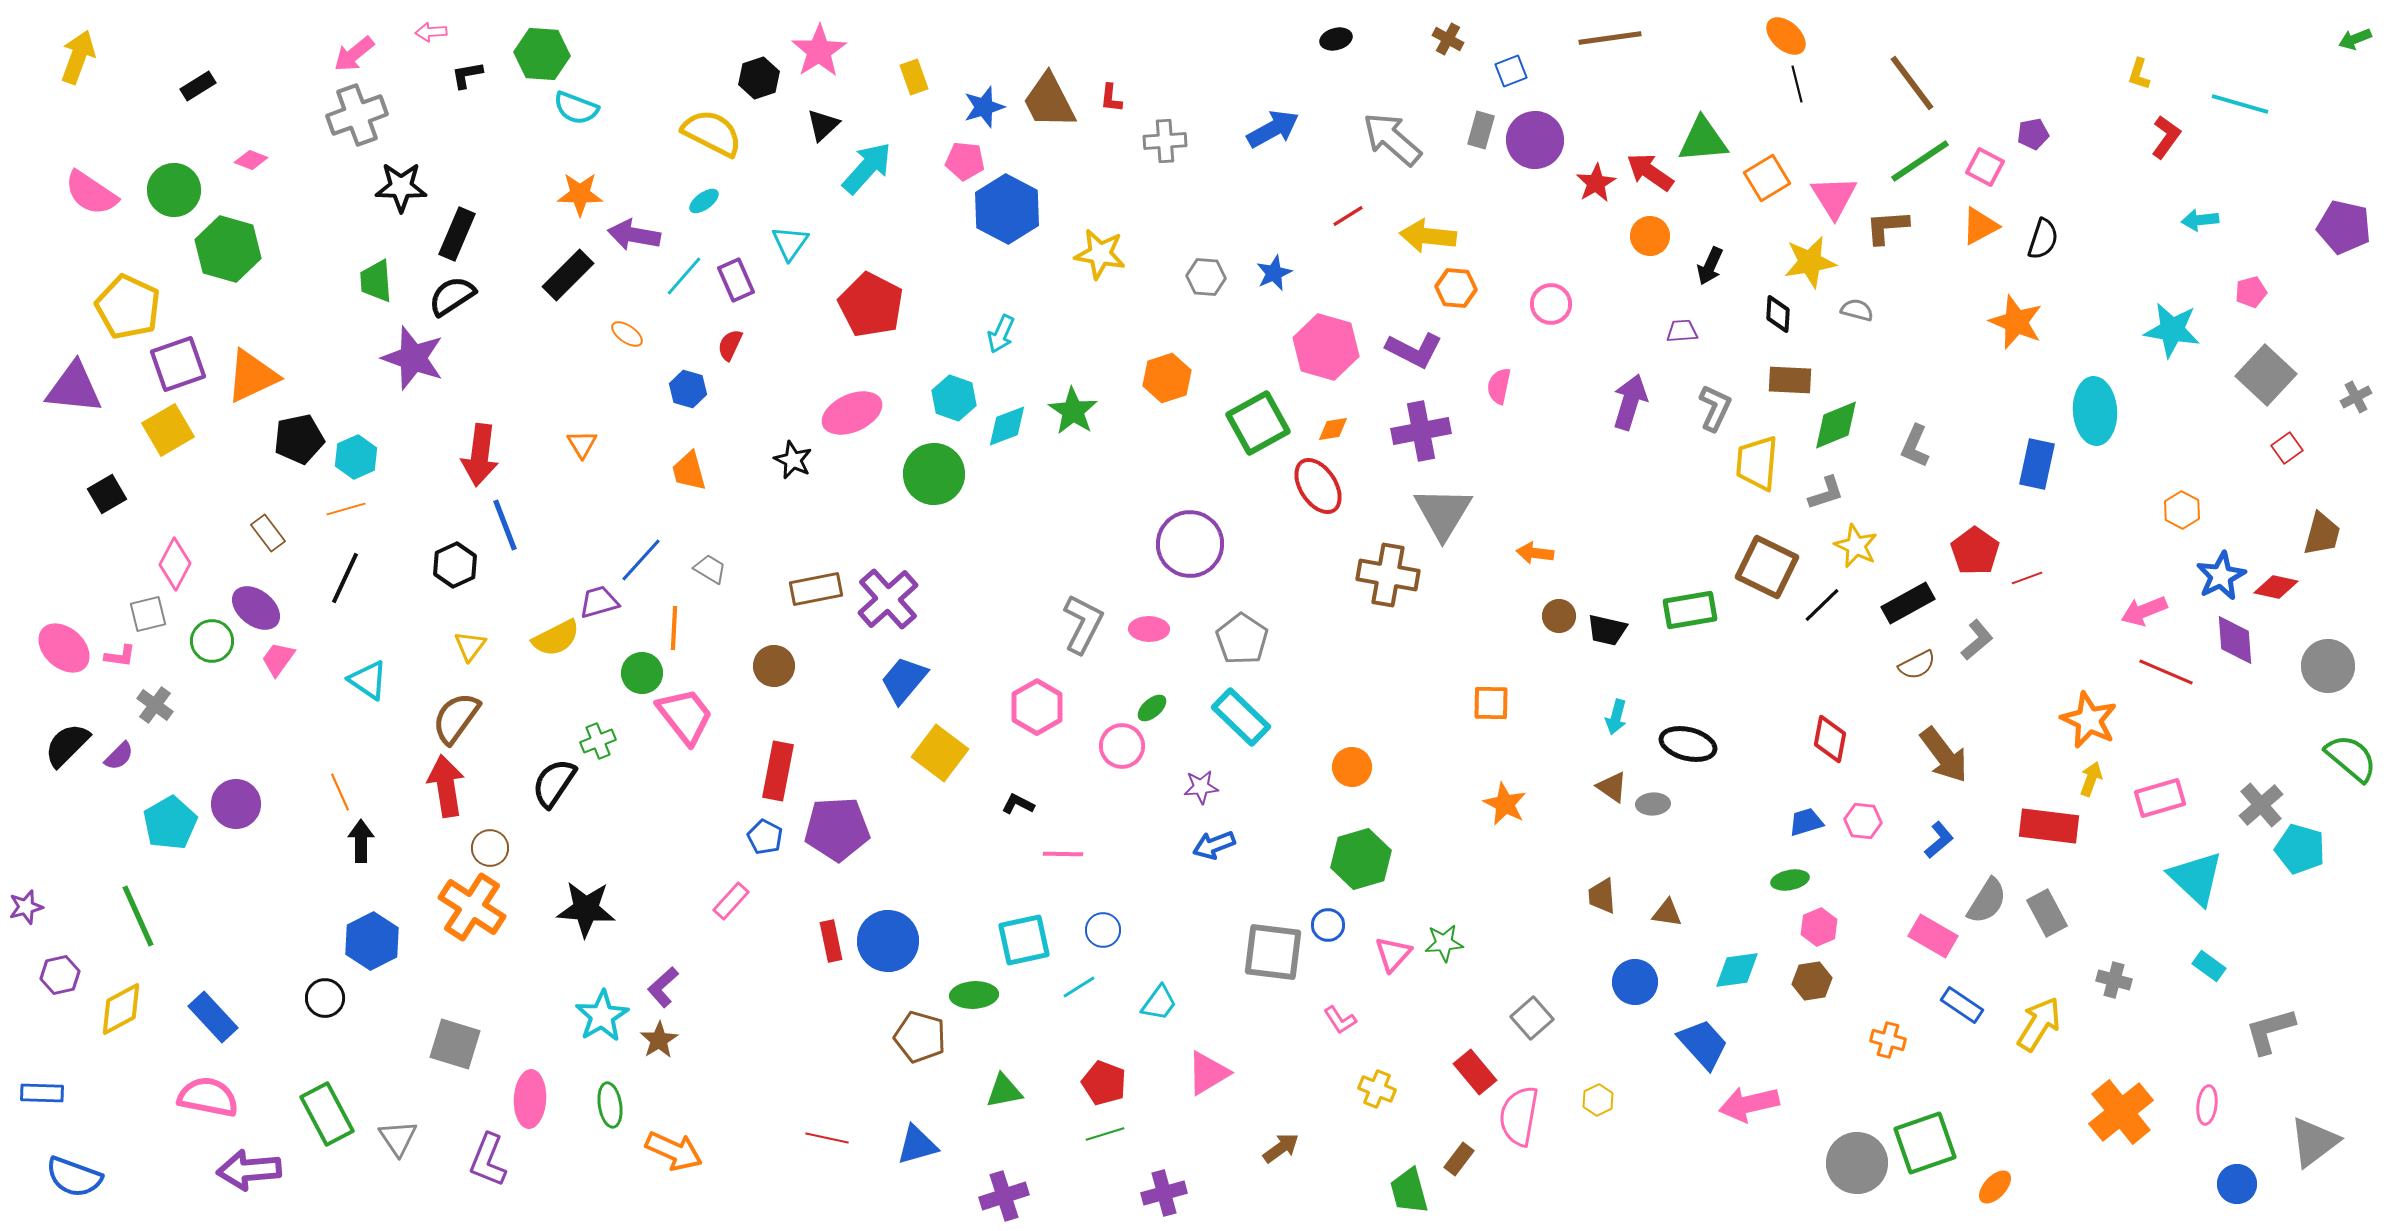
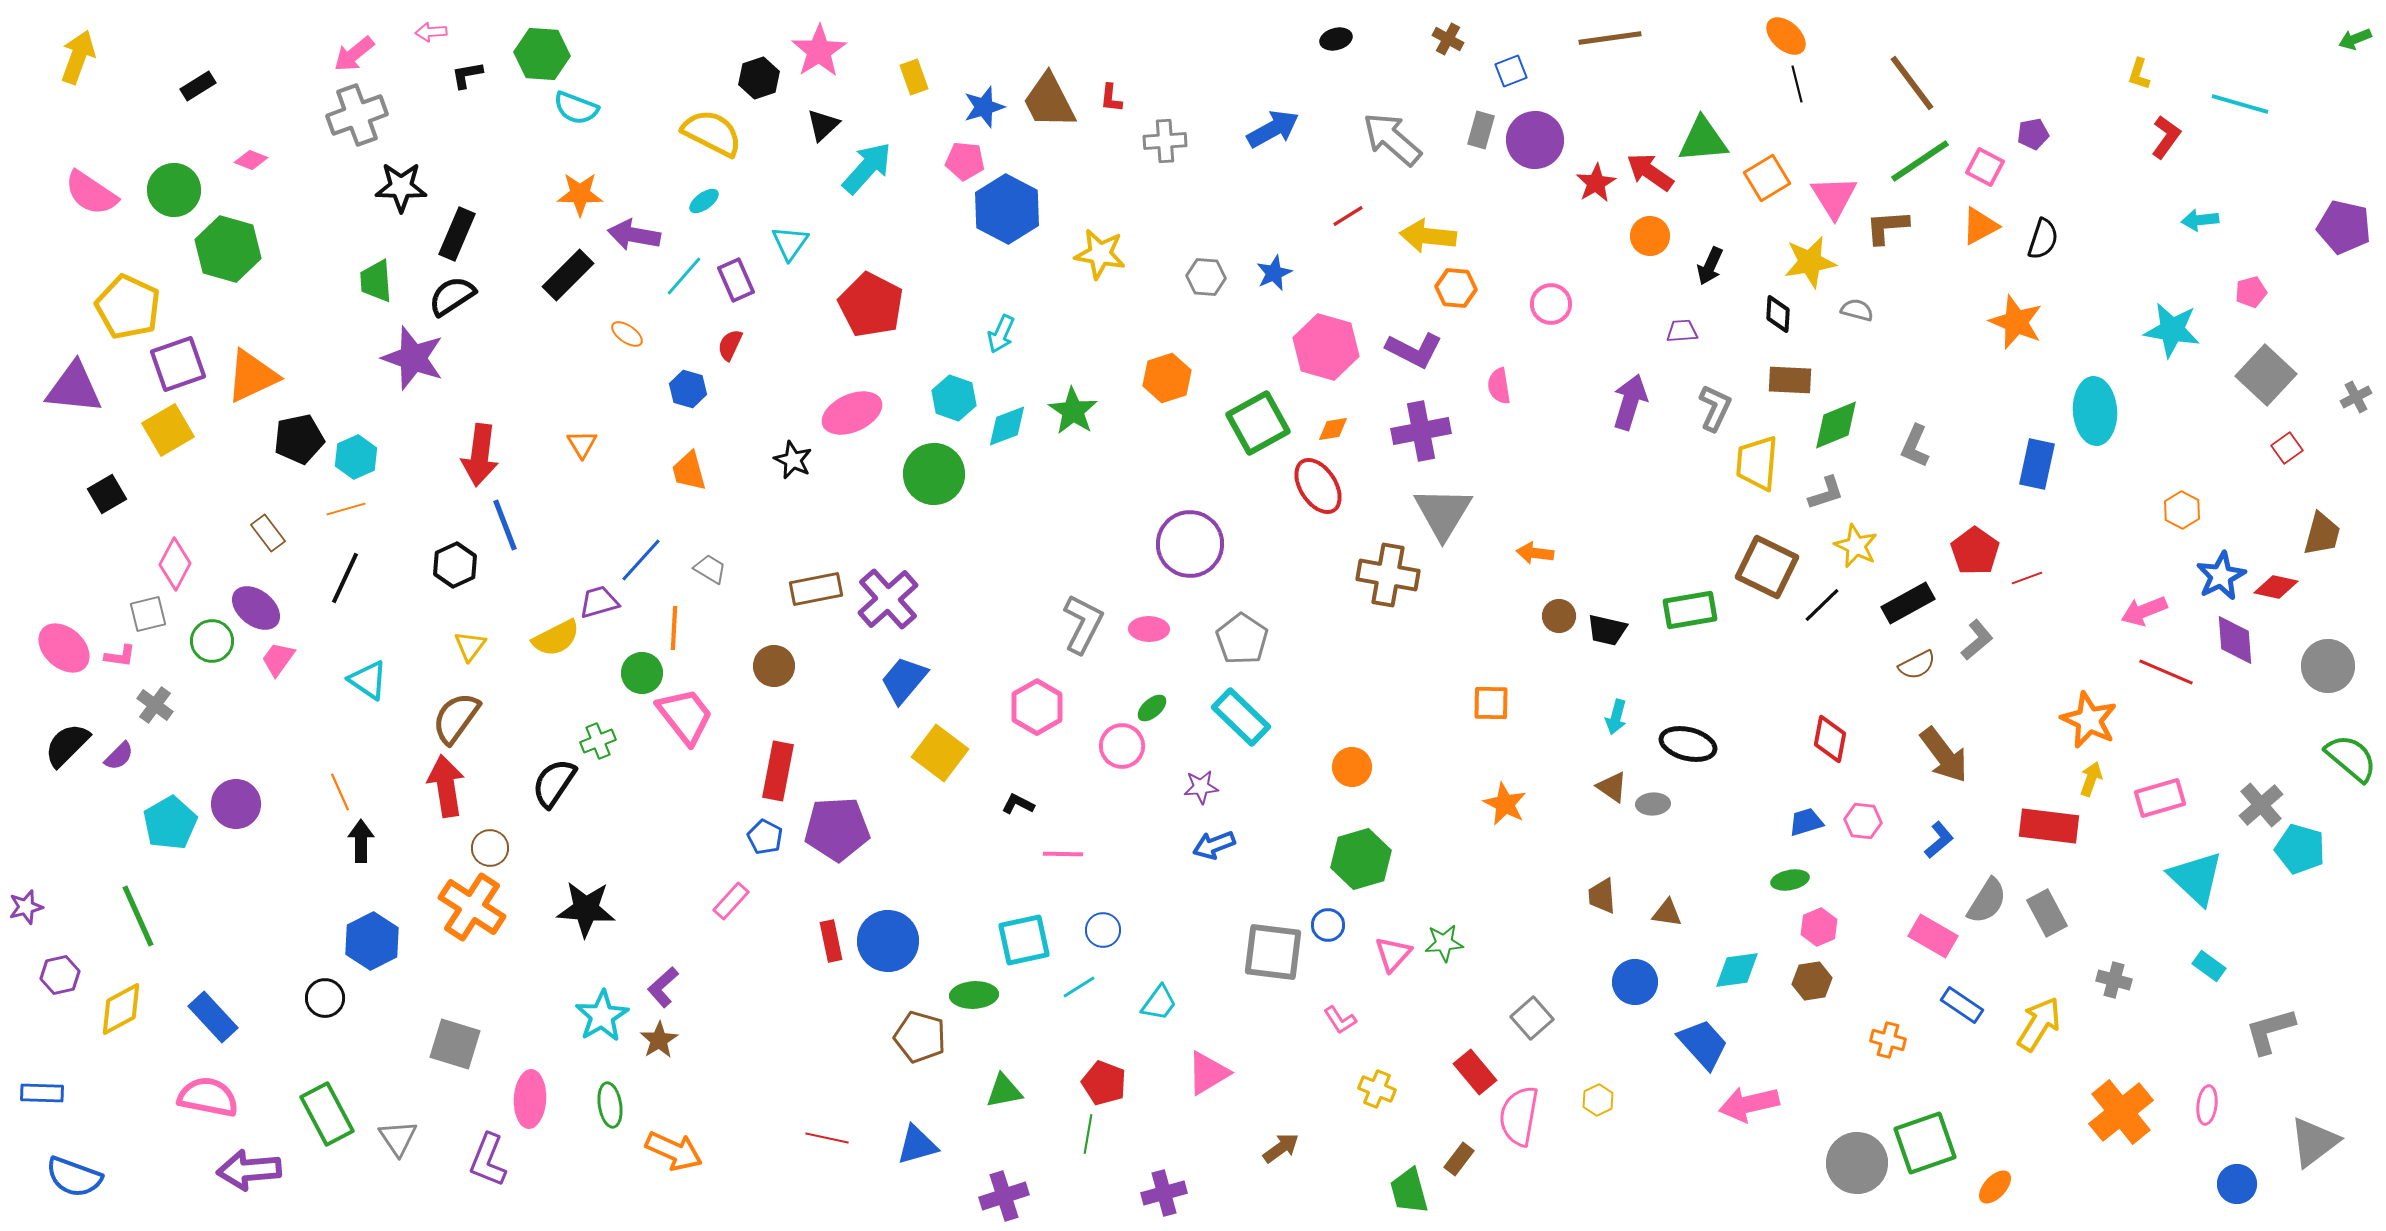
pink semicircle at (1499, 386): rotated 21 degrees counterclockwise
green line at (1105, 1134): moved 17 px left; rotated 63 degrees counterclockwise
